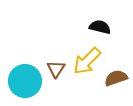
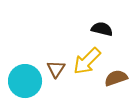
black semicircle: moved 2 px right, 2 px down
